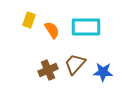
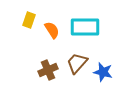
cyan rectangle: moved 1 px left
brown trapezoid: moved 2 px right, 1 px up
blue star: rotated 12 degrees clockwise
